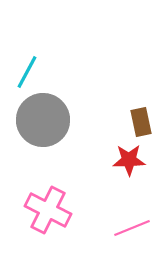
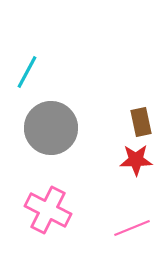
gray circle: moved 8 px right, 8 px down
red star: moved 7 px right
